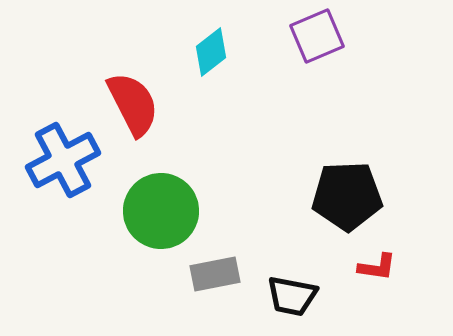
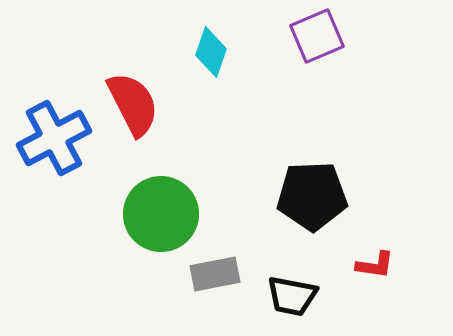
cyan diamond: rotated 33 degrees counterclockwise
blue cross: moved 9 px left, 22 px up
black pentagon: moved 35 px left
green circle: moved 3 px down
red L-shape: moved 2 px left, 2 px up
